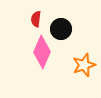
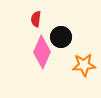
black circle: moved 8 px down
orange star: rotated 15 degrees clockwise
